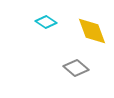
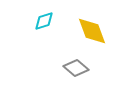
cyan diamond: moved 2 px left, 1 px up; rotated 50 degrees counterclockwise
